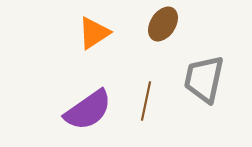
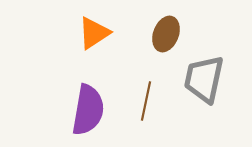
brown ellipse: moved 3 px right, 10 px down; rotated 12 degrees counterclockwise
purple semicircle: rotated 45 degrees counterclockwise
